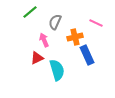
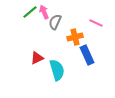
pink arrow: moved 28 px up
